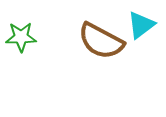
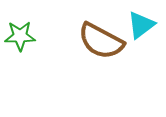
green star: moved 1 px left, 1 px up
